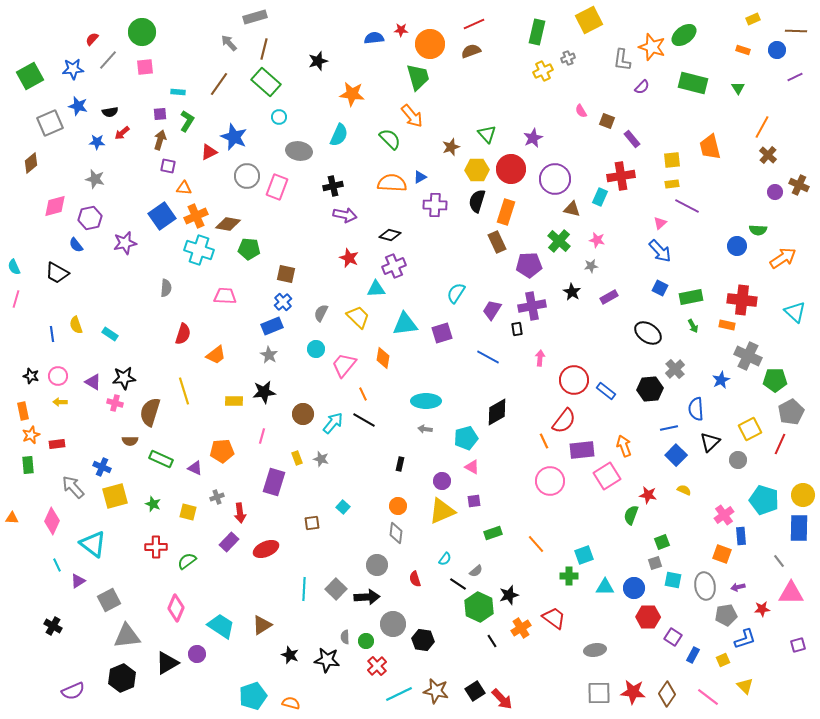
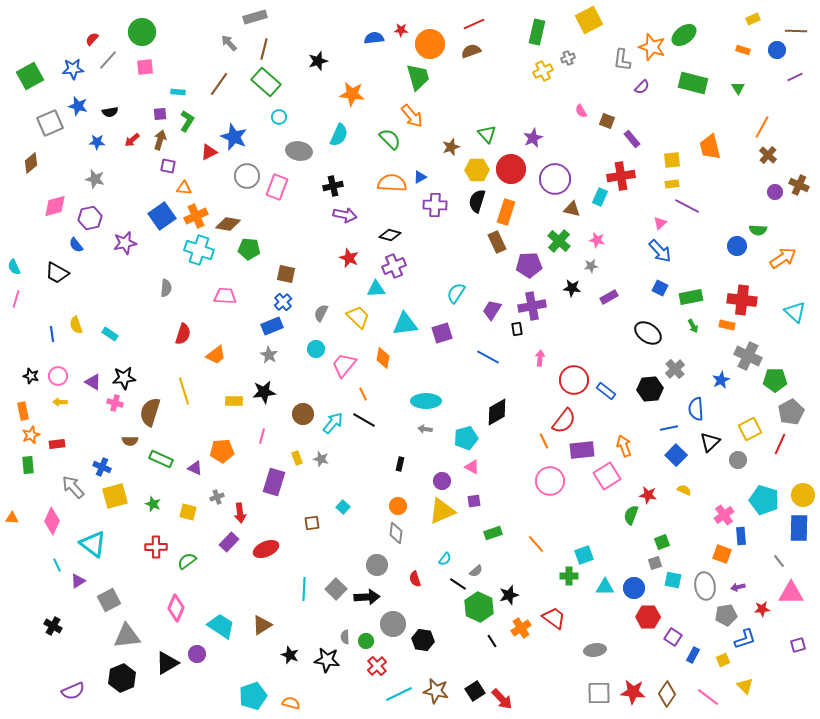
red arrow at (122, 133): moved 10 px right, 7 px down
black star at (572, 292): moved 4 px up; rotated 24 degrees counterclockwise
